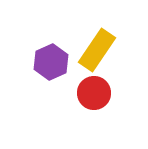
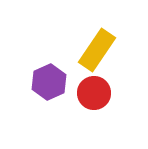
purple hexagon: moved 2 px left, 20 px down
